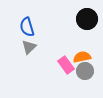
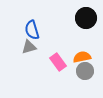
black circle: moved 1 px left, 1 px up
blue semicircle: moved 5 px right, 3 px down
gray triangle: rotated 28 degrees clockwise
pink rectangle: moved 8 px left, 3 px up
